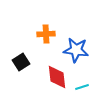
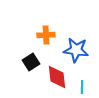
orange cross: moved 1 px down
black square: moved 10 px right
cyan line: rotated 72 degrees counterclockwise
